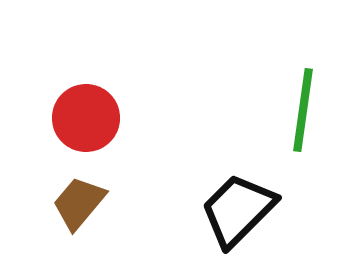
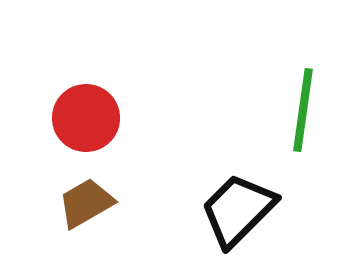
brown trapezoid: moved 7 px right; rotated 20 degrees clockwise
